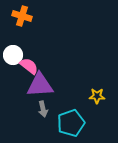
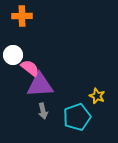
orange cross: rotated 18 degrees counterclockwise
pink semicircle: moved 1 px right, 2 px down
yellow star: rotated 21 degrees clockwise
gray arrow: moved 2 px down
cyan pentagon: moved 6 px right, 6 px up
